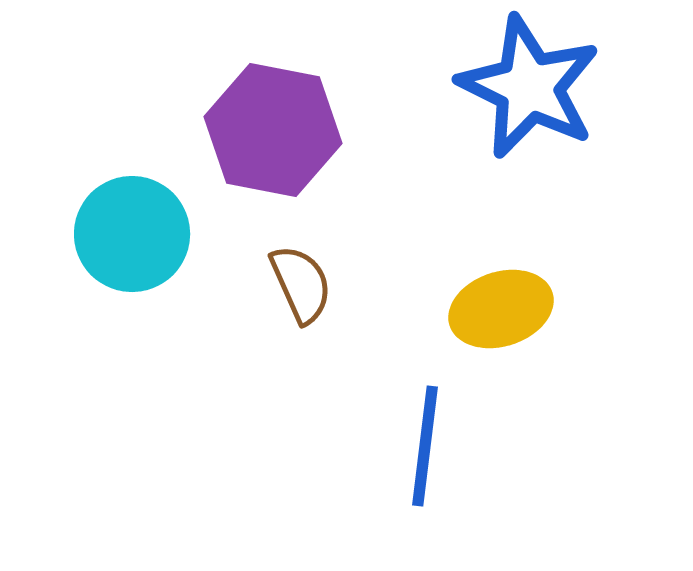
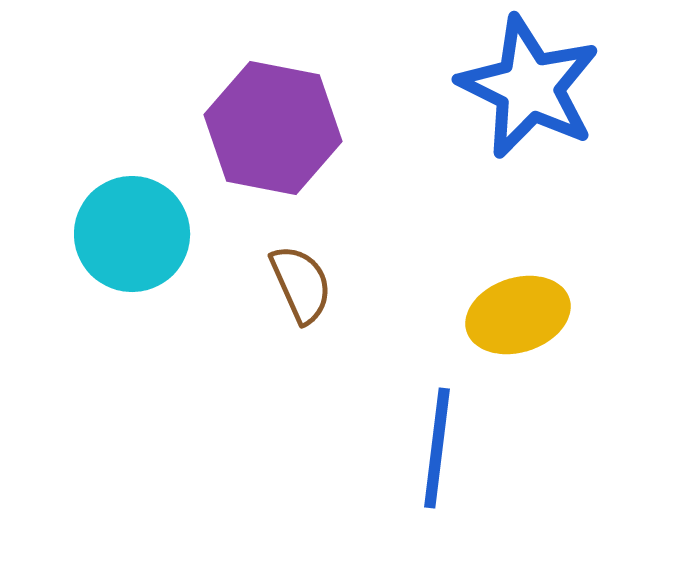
purple hexagon: moved 2 px up
yellow ellipse: moved 17 px right, 6 px down
blue line: moved 12 px right, 2 px down
